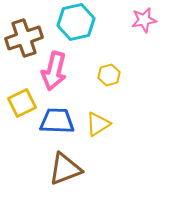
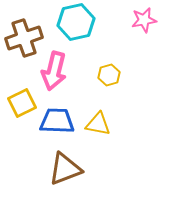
yellow triangle: rotated 44 degrees clockwise
